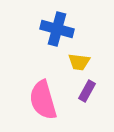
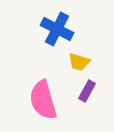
blue cross: rotated 12 degrees clockwise
yellow trapezoid: rotated 10 degrees clockwise
